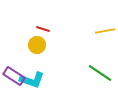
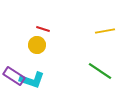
green line: moved 2 px up
